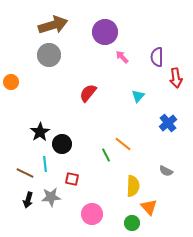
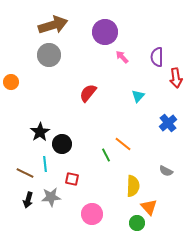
green circle: moved 5 px right
